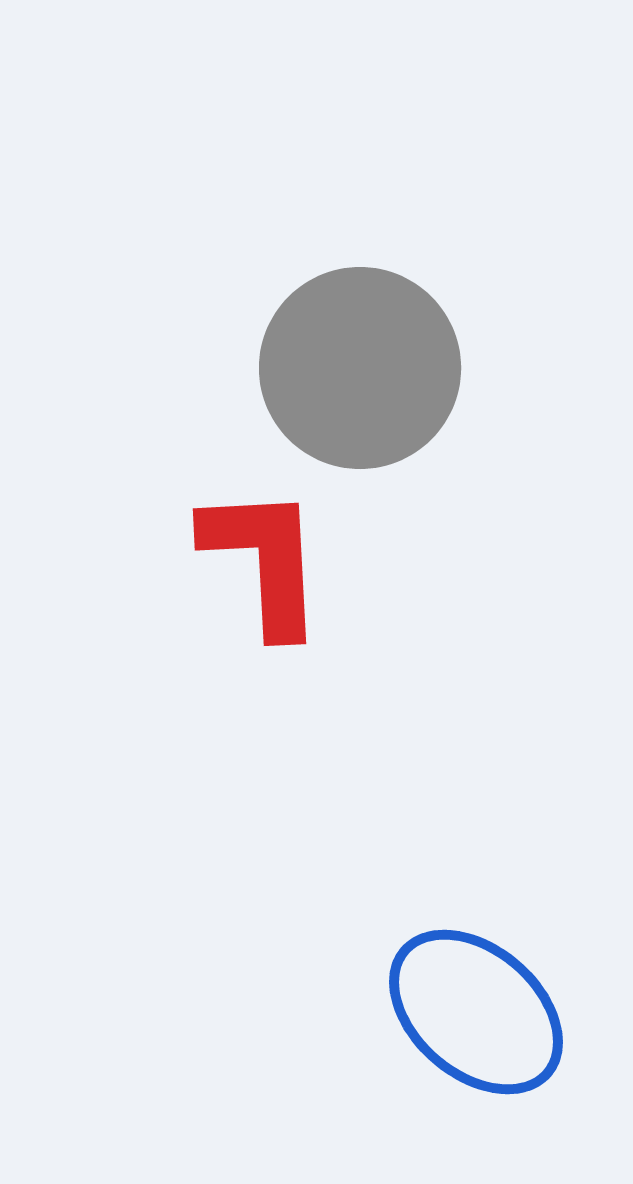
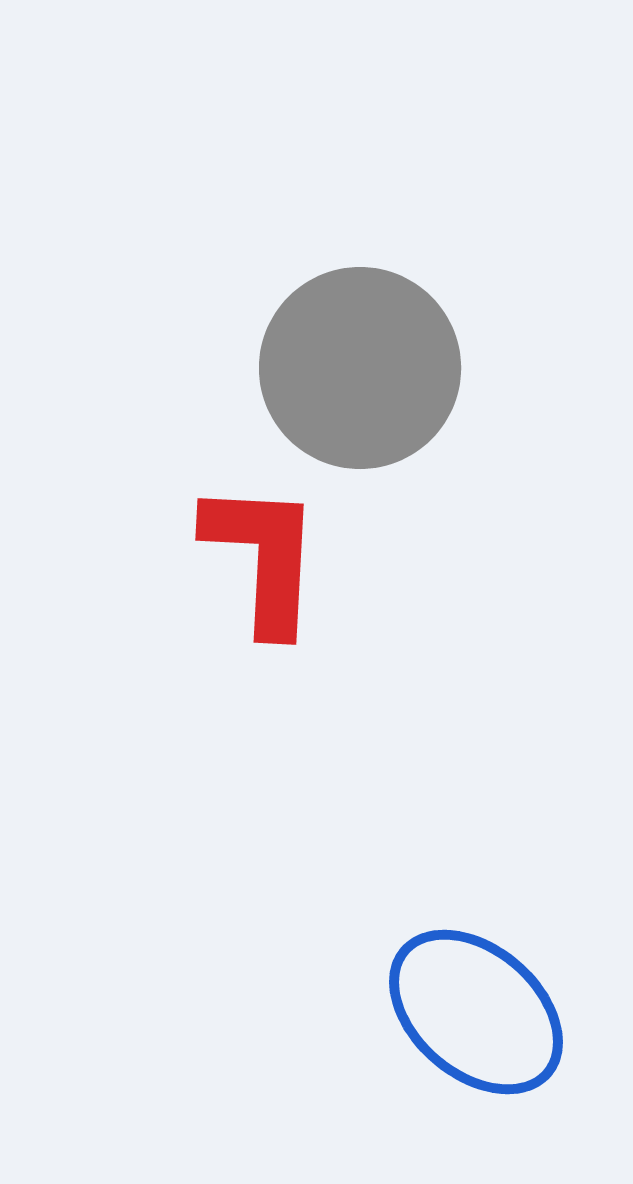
red L-shape: moved 1 px left, 3 px up; rotated 6 degrees clockwise
